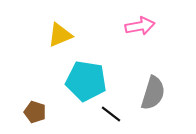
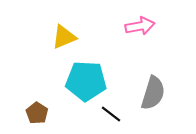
yellow triangle: moved 4 px right, 2 px down
cyan pentagon: rotated 6 degrees counterclockwise
brown pentagon: moved 2 px right, 1 px down; rotated 15 degrees clockwise
